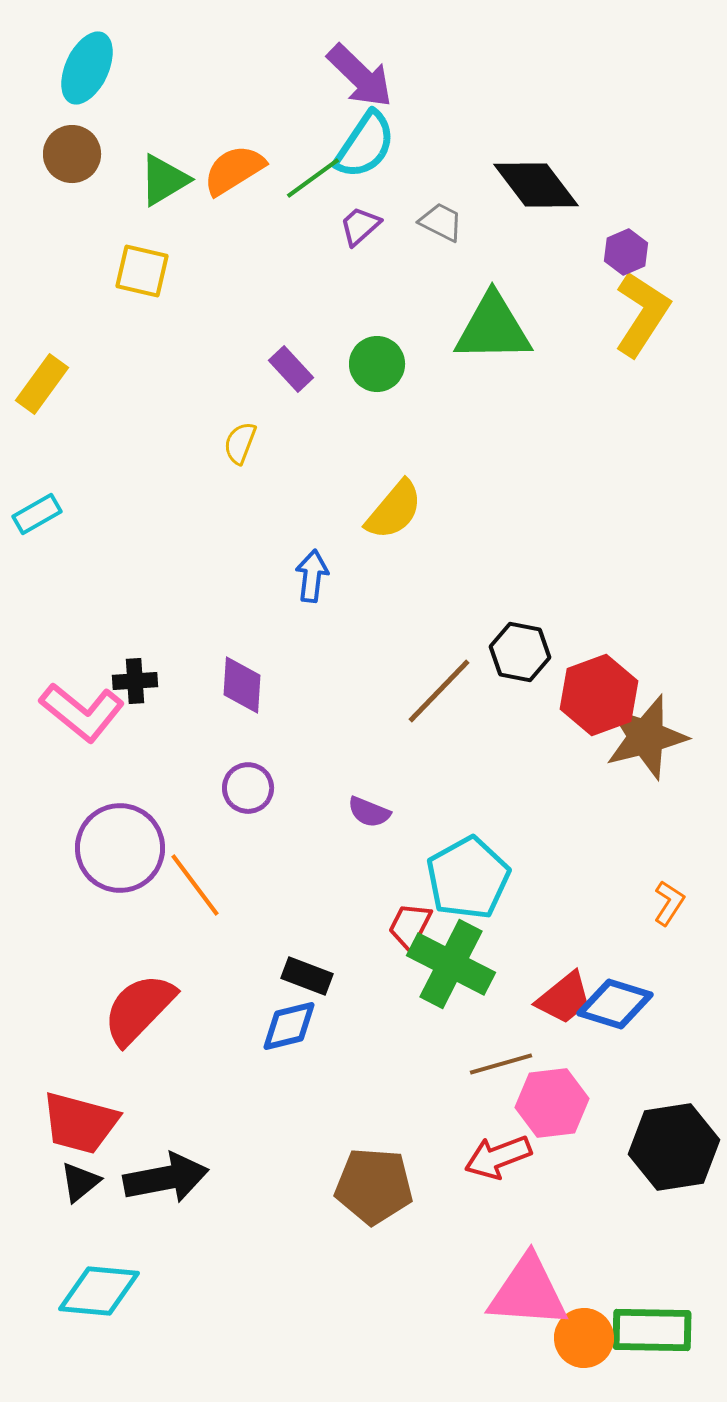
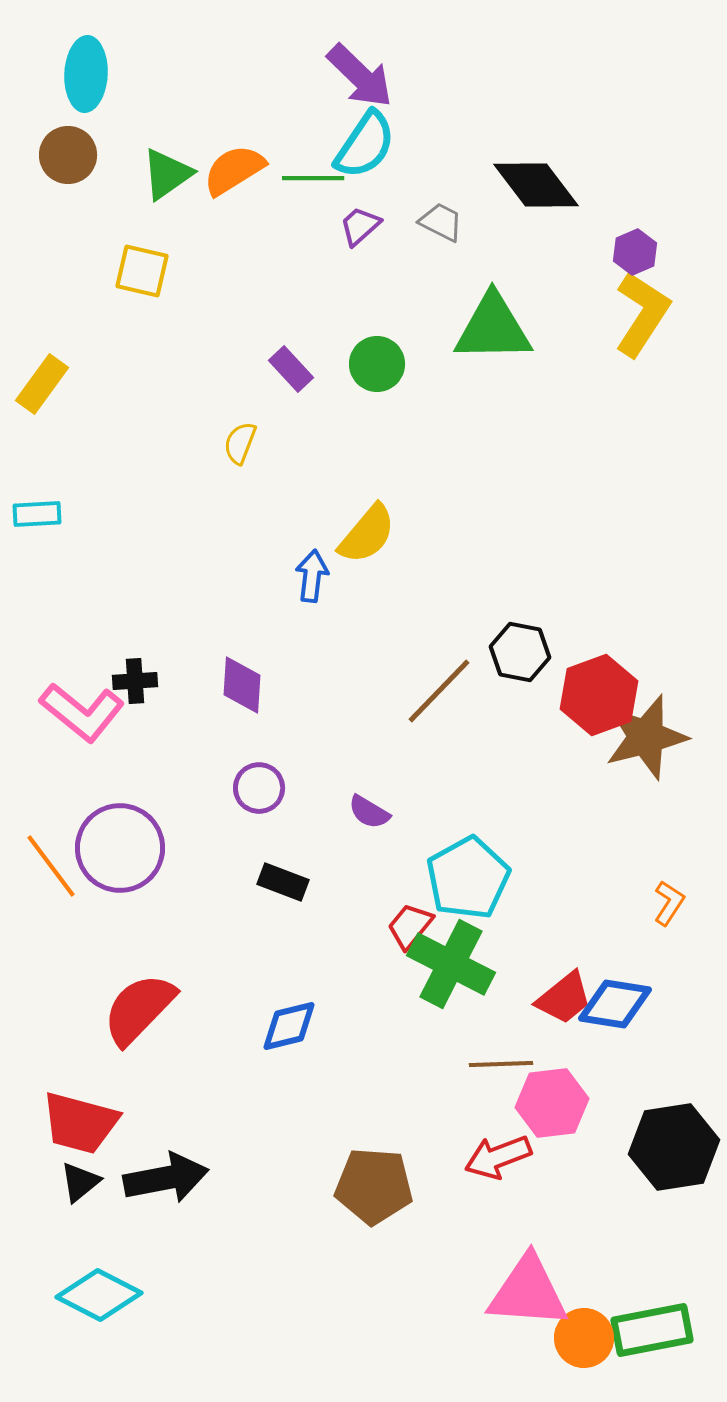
cyan ellipse at (87, 68): moved 1 px left, 6 px down; rotated 22 degrees counterclockwise
brown circle at (72, 154): moved 4 px left, 1 px down
green line at (313, 178): rotated 36 degrees clockwise
green triangle at (164, 180): moved 3 px right, 6 px up; rotated 4 degrees counterclockwise
purple hexagon at (626, 252): moved 9 px right
yellow semicircle at (394, 510): moved 27 px left, 24 px down
cyan rectangle at (37, 514): rotated 27 degrees clockwise
purple circle at (248, 788): moved 11 px right
purple semicircle at (369, 812): rotated 9 degrees clockwise
orange line at (195, 885): moved 144 px left, 19 px up
red trapezoid at (410, 926): rotated 12 degrees clockwise
black rectangle at (307, 976): moved 24 px left, 94 px up
blue diamond at (615, 1004): rotated 8 degrees counterclockwise
brown line at (501, 1064): rotated 14 degrees clockwise
cyan diamond at (99, 1291): moved 4 px down; rotated 22 degrees clockwise
green rectangle at (652, 1330): rotated 12 degrees counterclockwise
